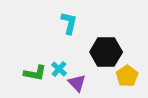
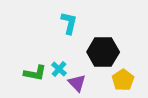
black hexagon: moved 3 px left
yellow pentagon: moved 4 px left, 4 px down
